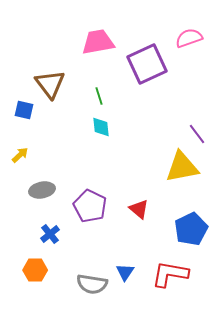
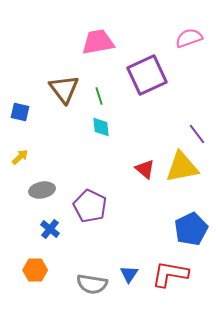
purple square: moved 11 px down
brown triangle: moved 14 px right, 5 px down
blue square: moved 4 px left, 2 px down
yellow arrow: moved 2 px down
red triangle: moved 6 px right, 40 px up
blue cross: moved 5 px up; rotated 12 degrees counterclockwise
blue triangle: moved 4 px right, 2 px down
